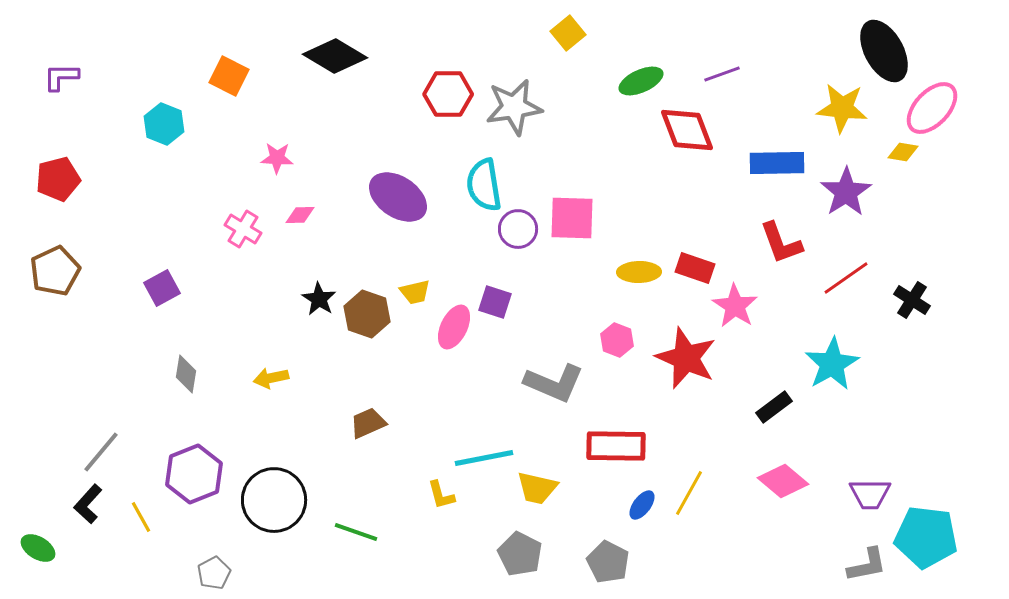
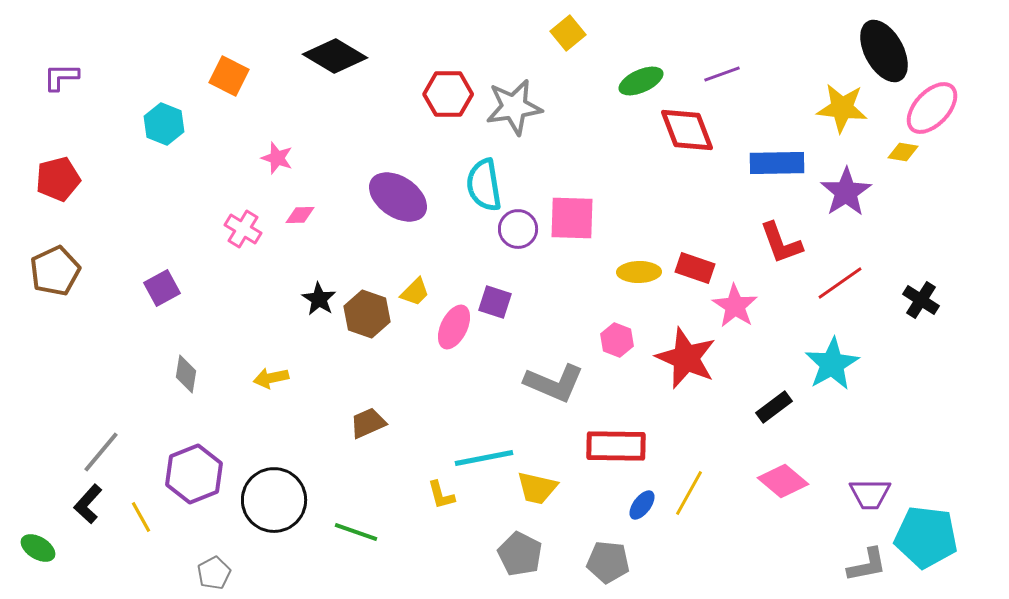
pink star at (277, 158): rotated 16 degrees clockwise
red line at (846, 278): moved 6 px left, 5 px down
yellow trapezoid at (415, 292): rotated 32 degrees counterclockwise
black cross at (912, 300): moved 9 px right
gray pentagon at (608, 562): rotated 21 degrees counterclockwise
